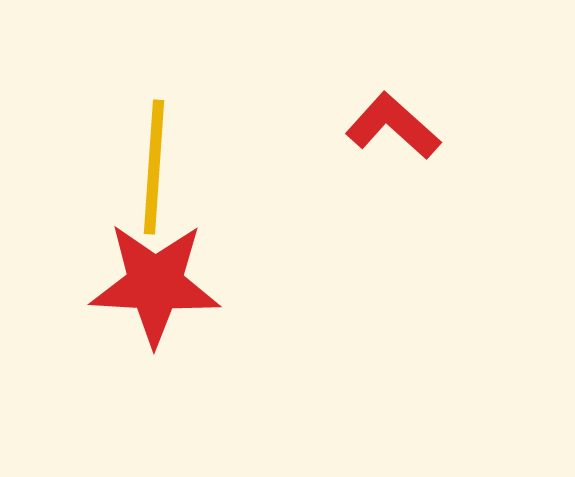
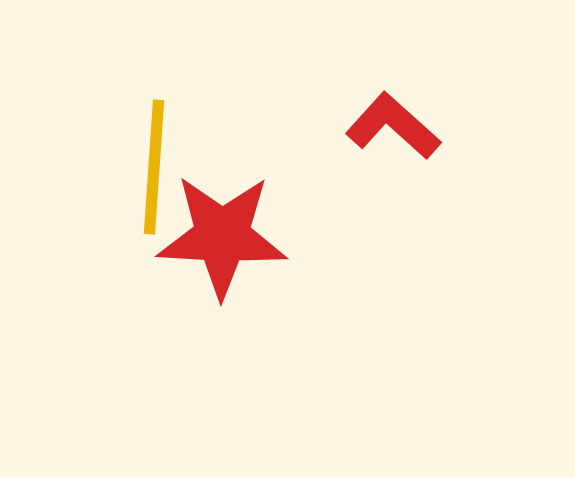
red star: moved 67 px right, 48 px up
